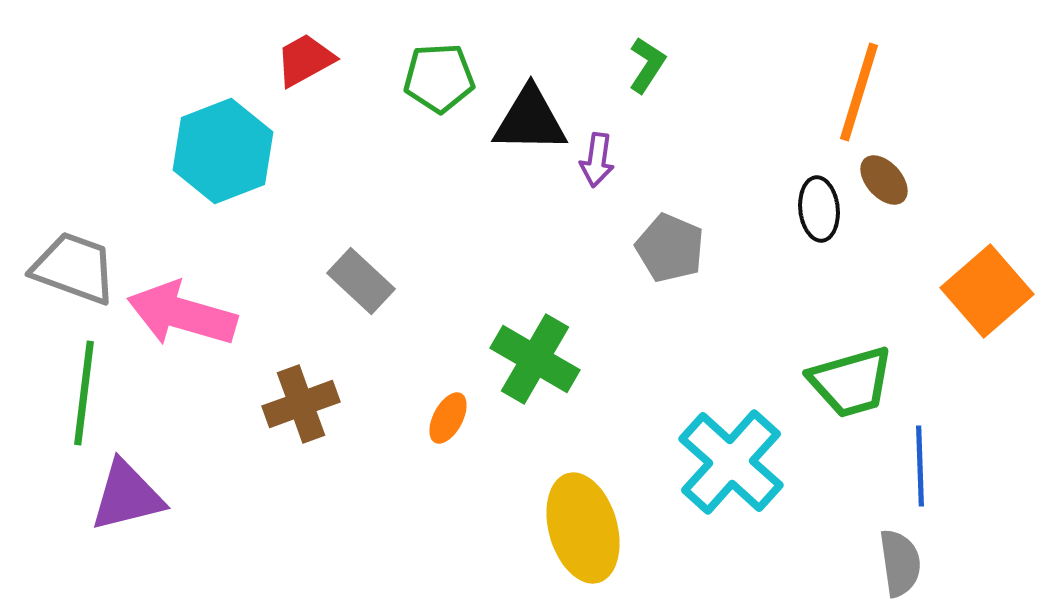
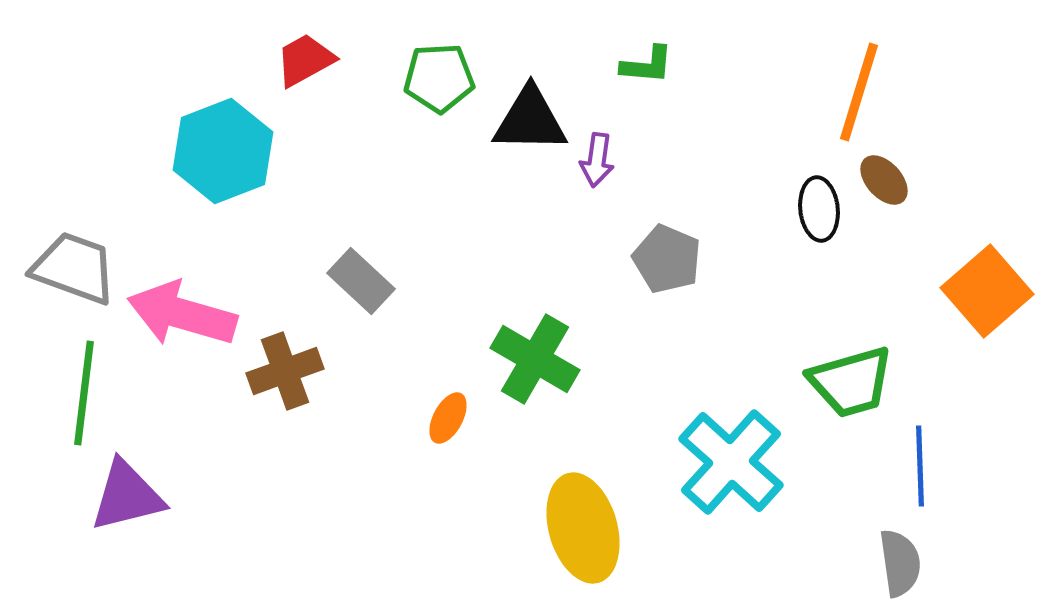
green L-shape: rotated 62 degrees clockwise
gray pentagon: moved 3 px left, 11 px down
brown cross: moved 16 px left, 33 px up
